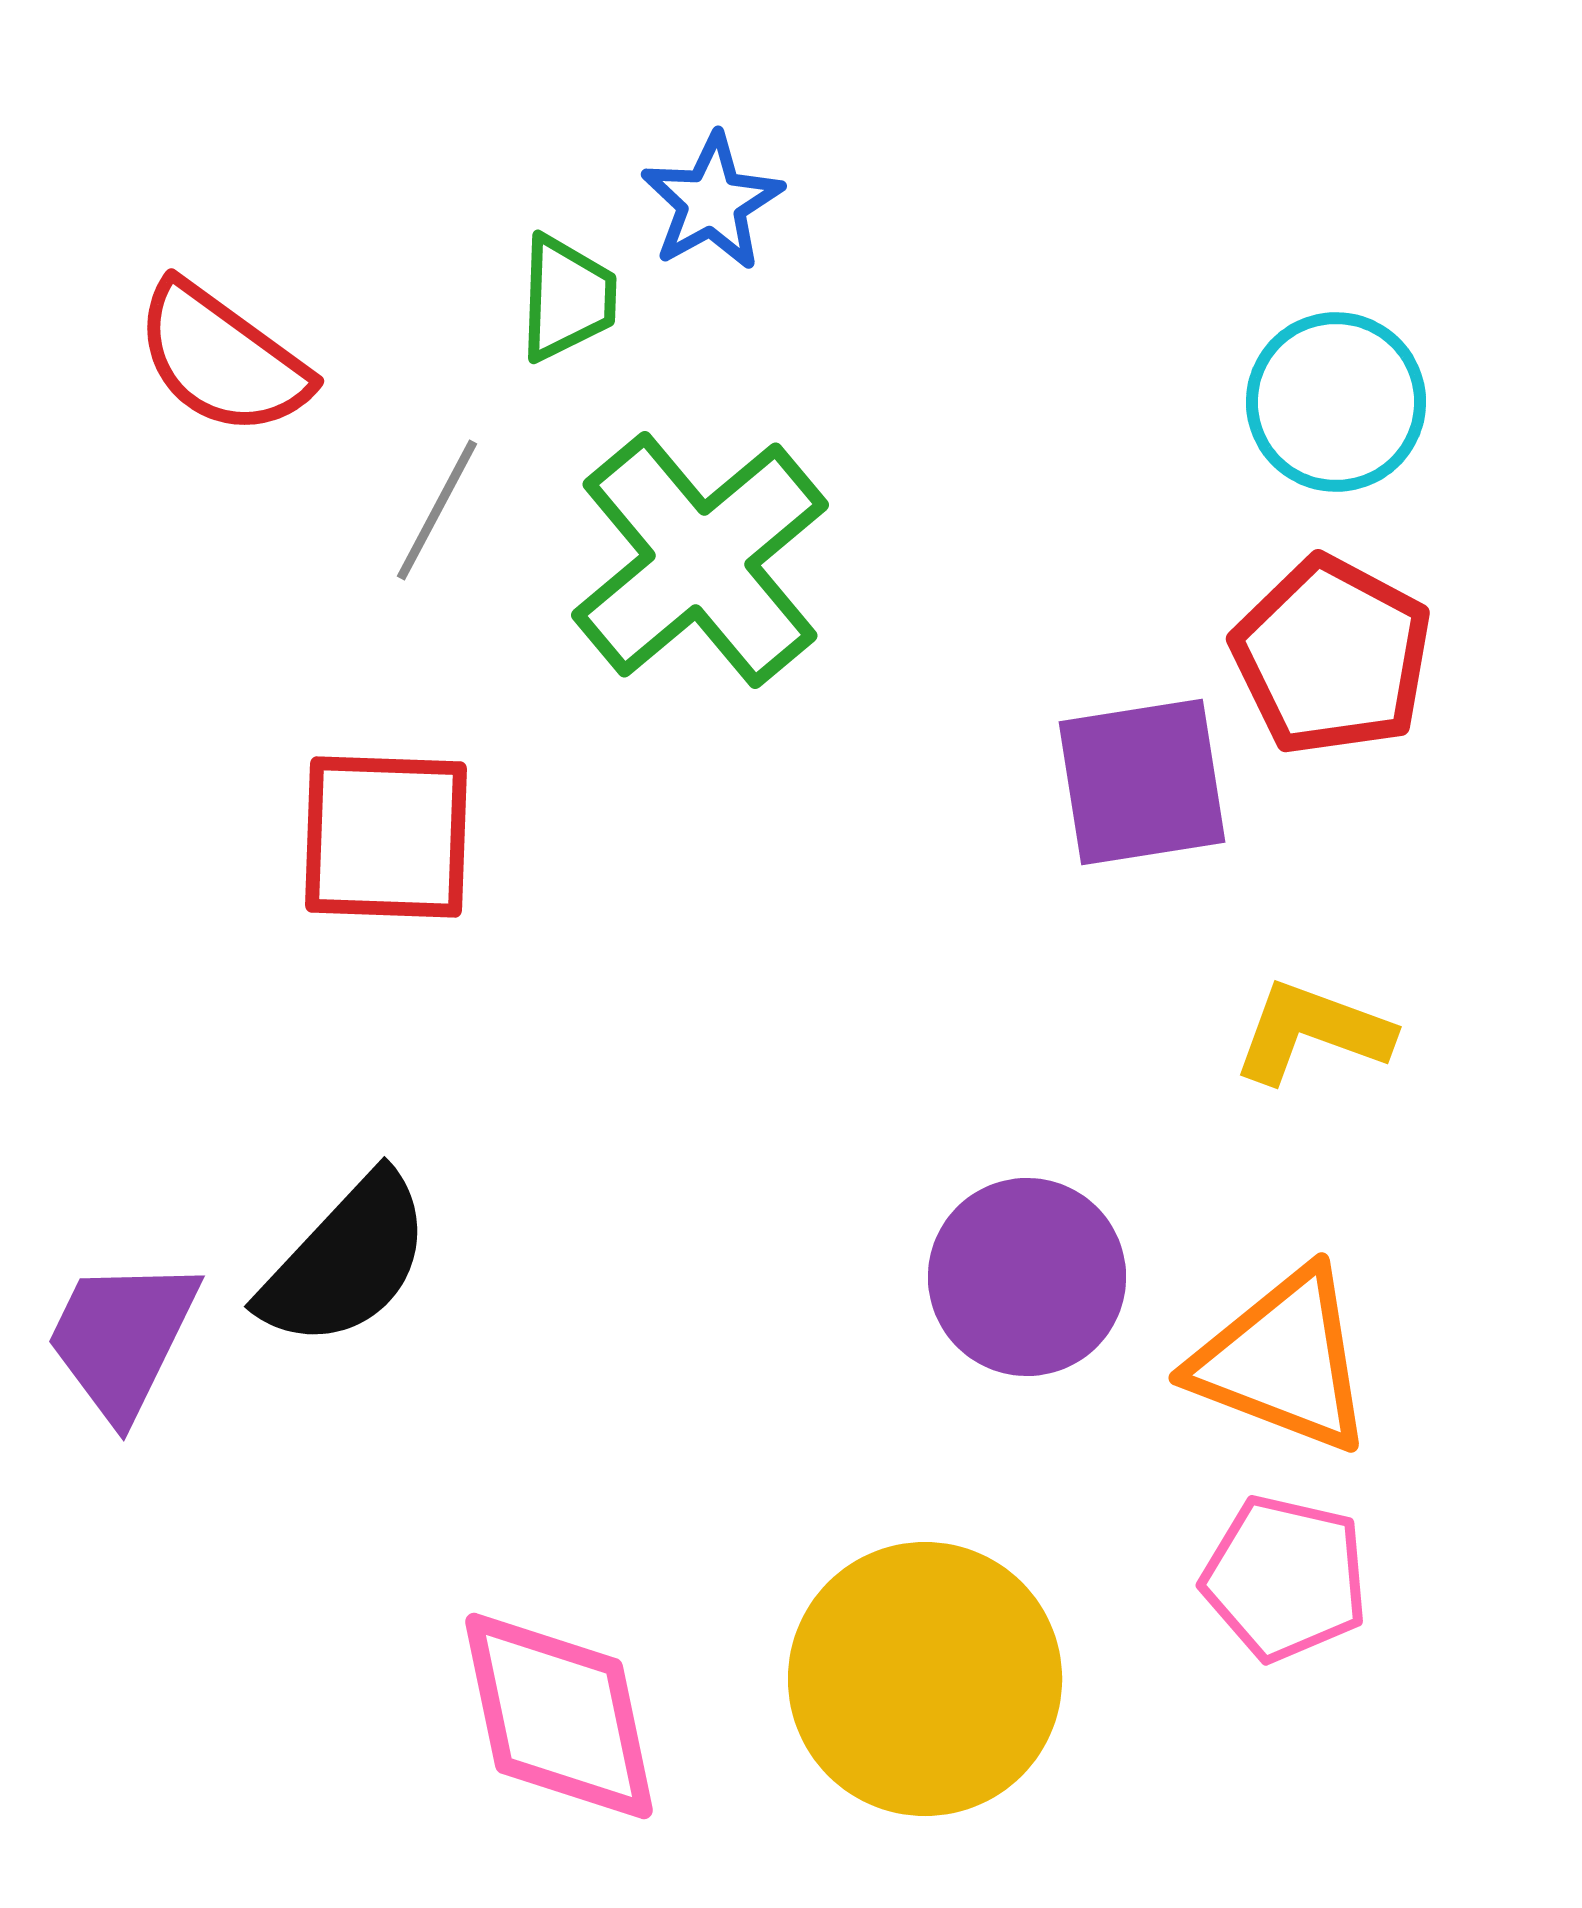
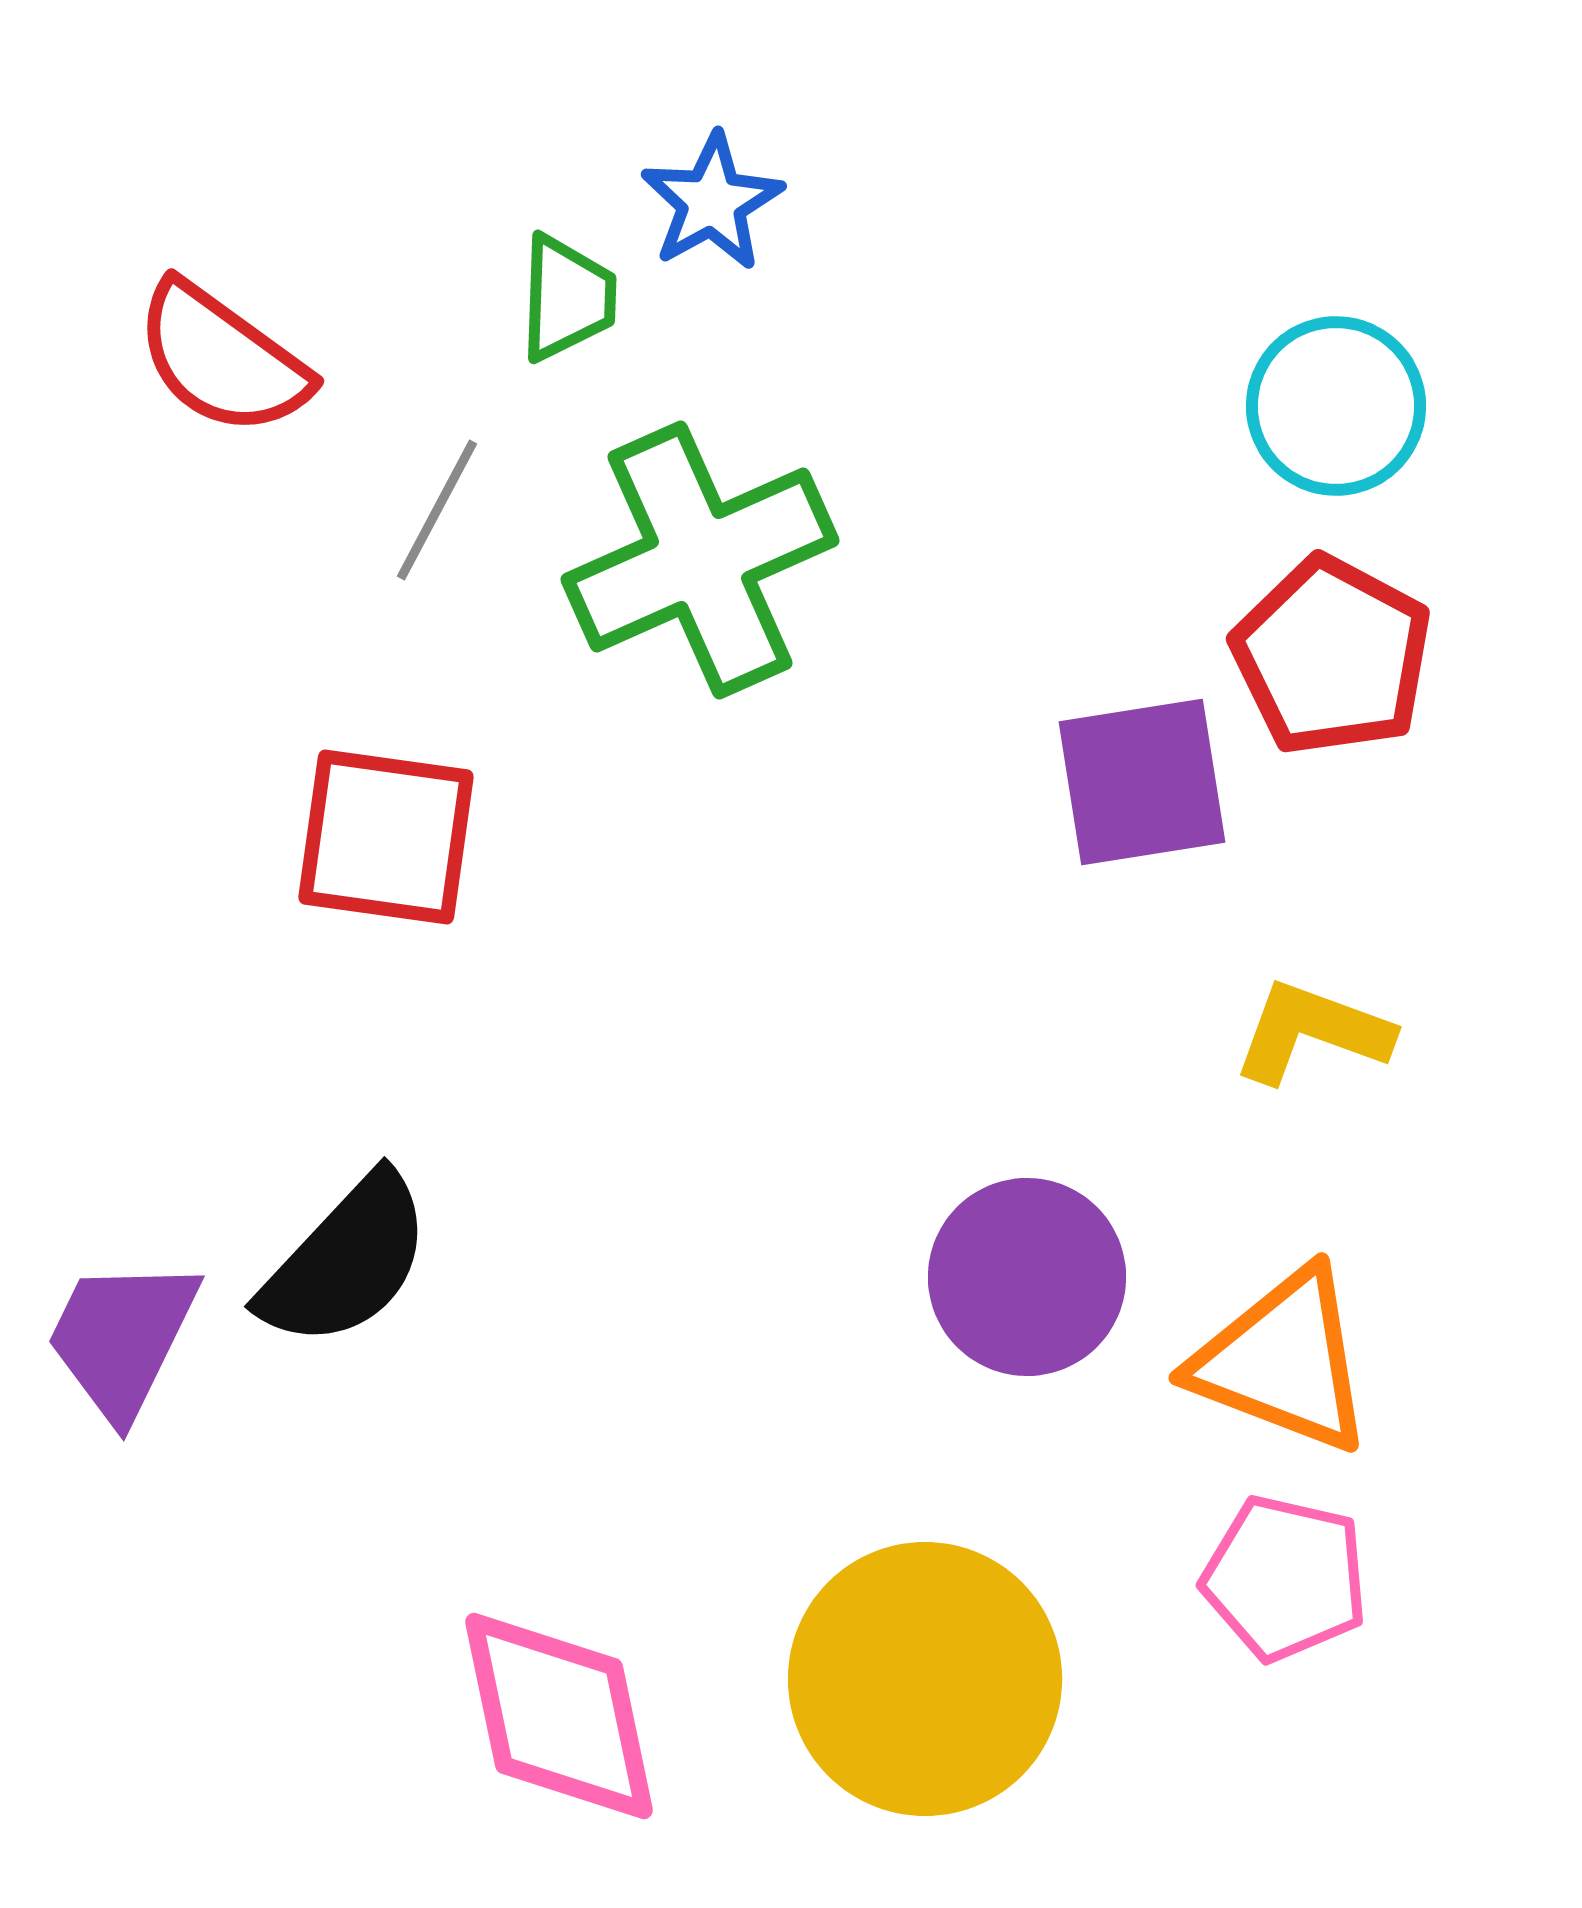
cyan circle: moved 4 px down
green cross: rotated 16 degrees clockwise
red square: rotated 6 degrees clockwise
